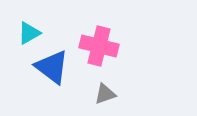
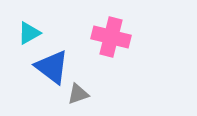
pink cross: moved 12 px right, 9 px up
gray triangle: moved 27 px left
